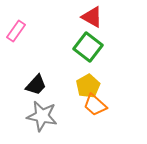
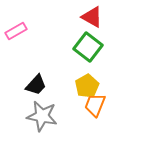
pink rectangle: rotated 25 degrees clockwise
yellow pentagon: moved 1 px left
orange trapezoid: rotated 70 degrees clockwise
